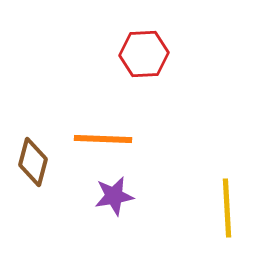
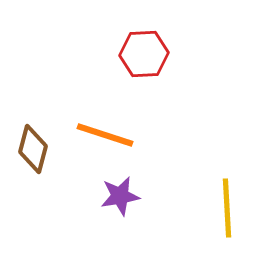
orange line: moved 2 px right, 4 px up; rotated 16 degrees clockwise
brown diamond: moved 13 px up
purple star: moved 6 px right
